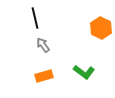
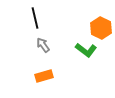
green L-shape: moved 2 px right, 22 px up
